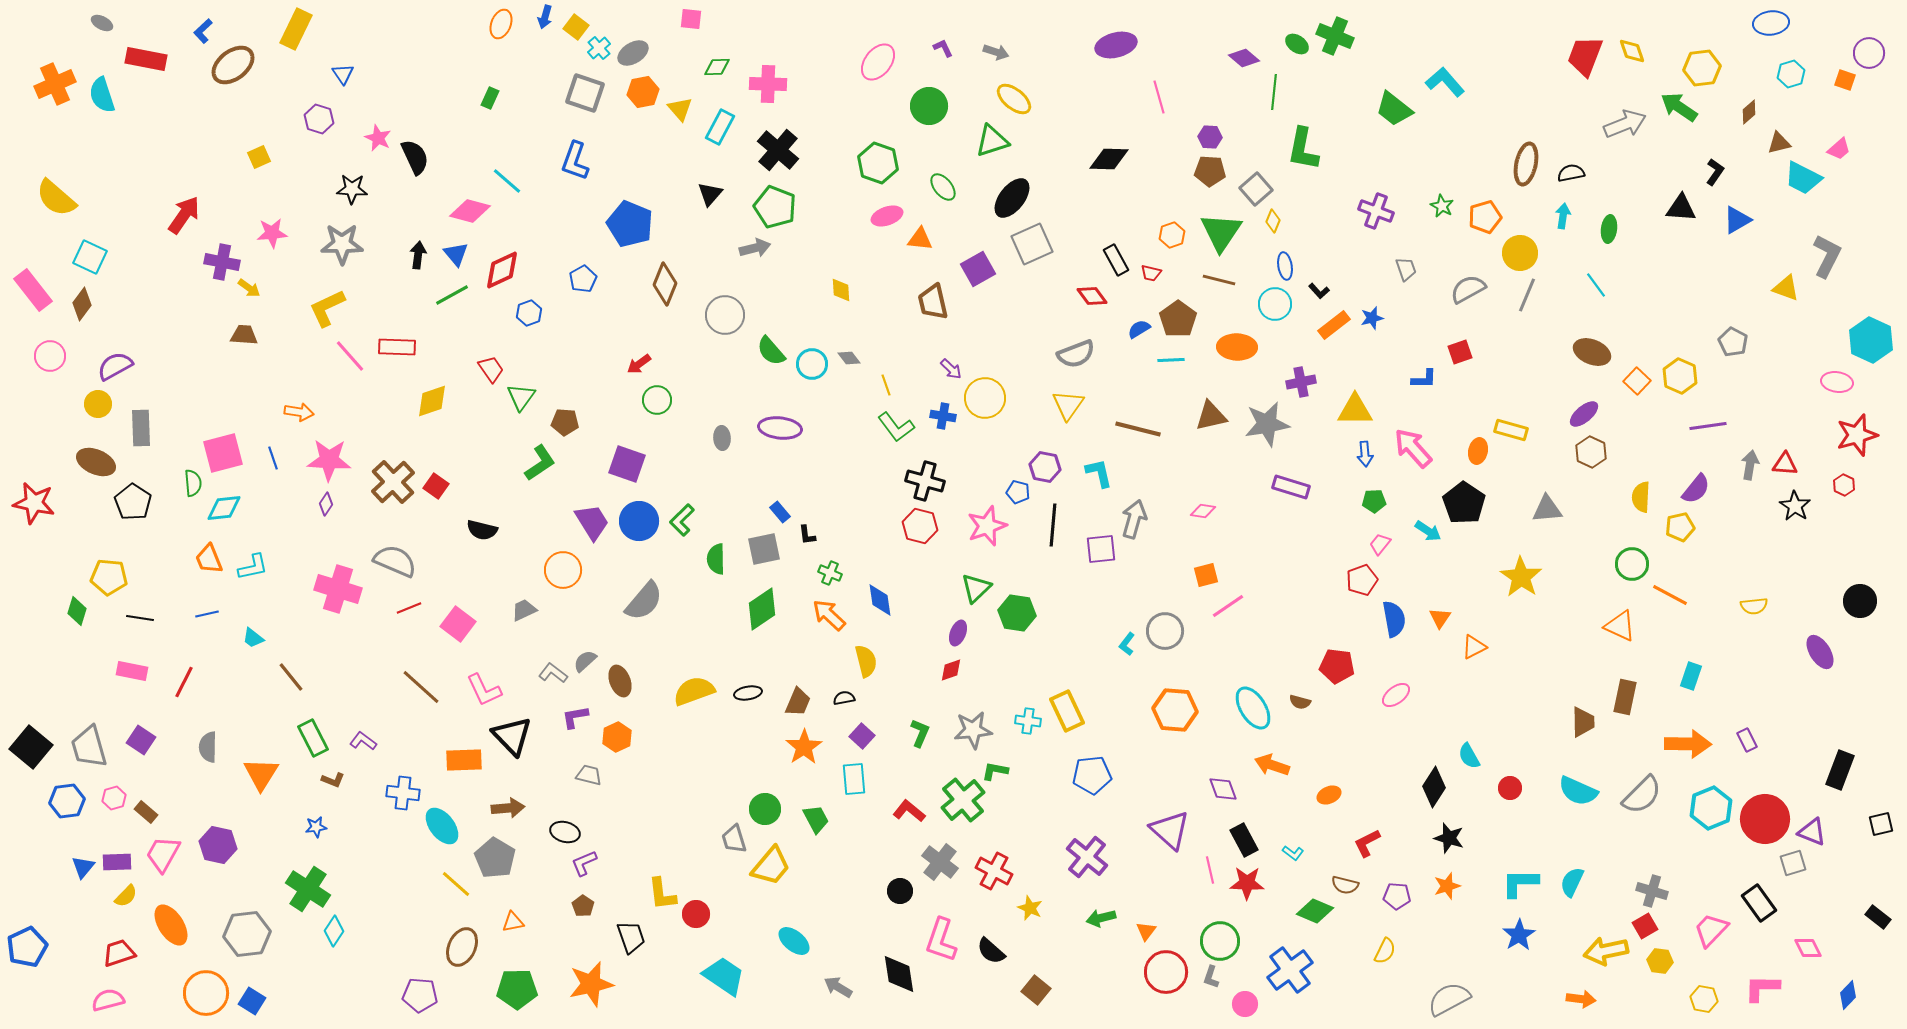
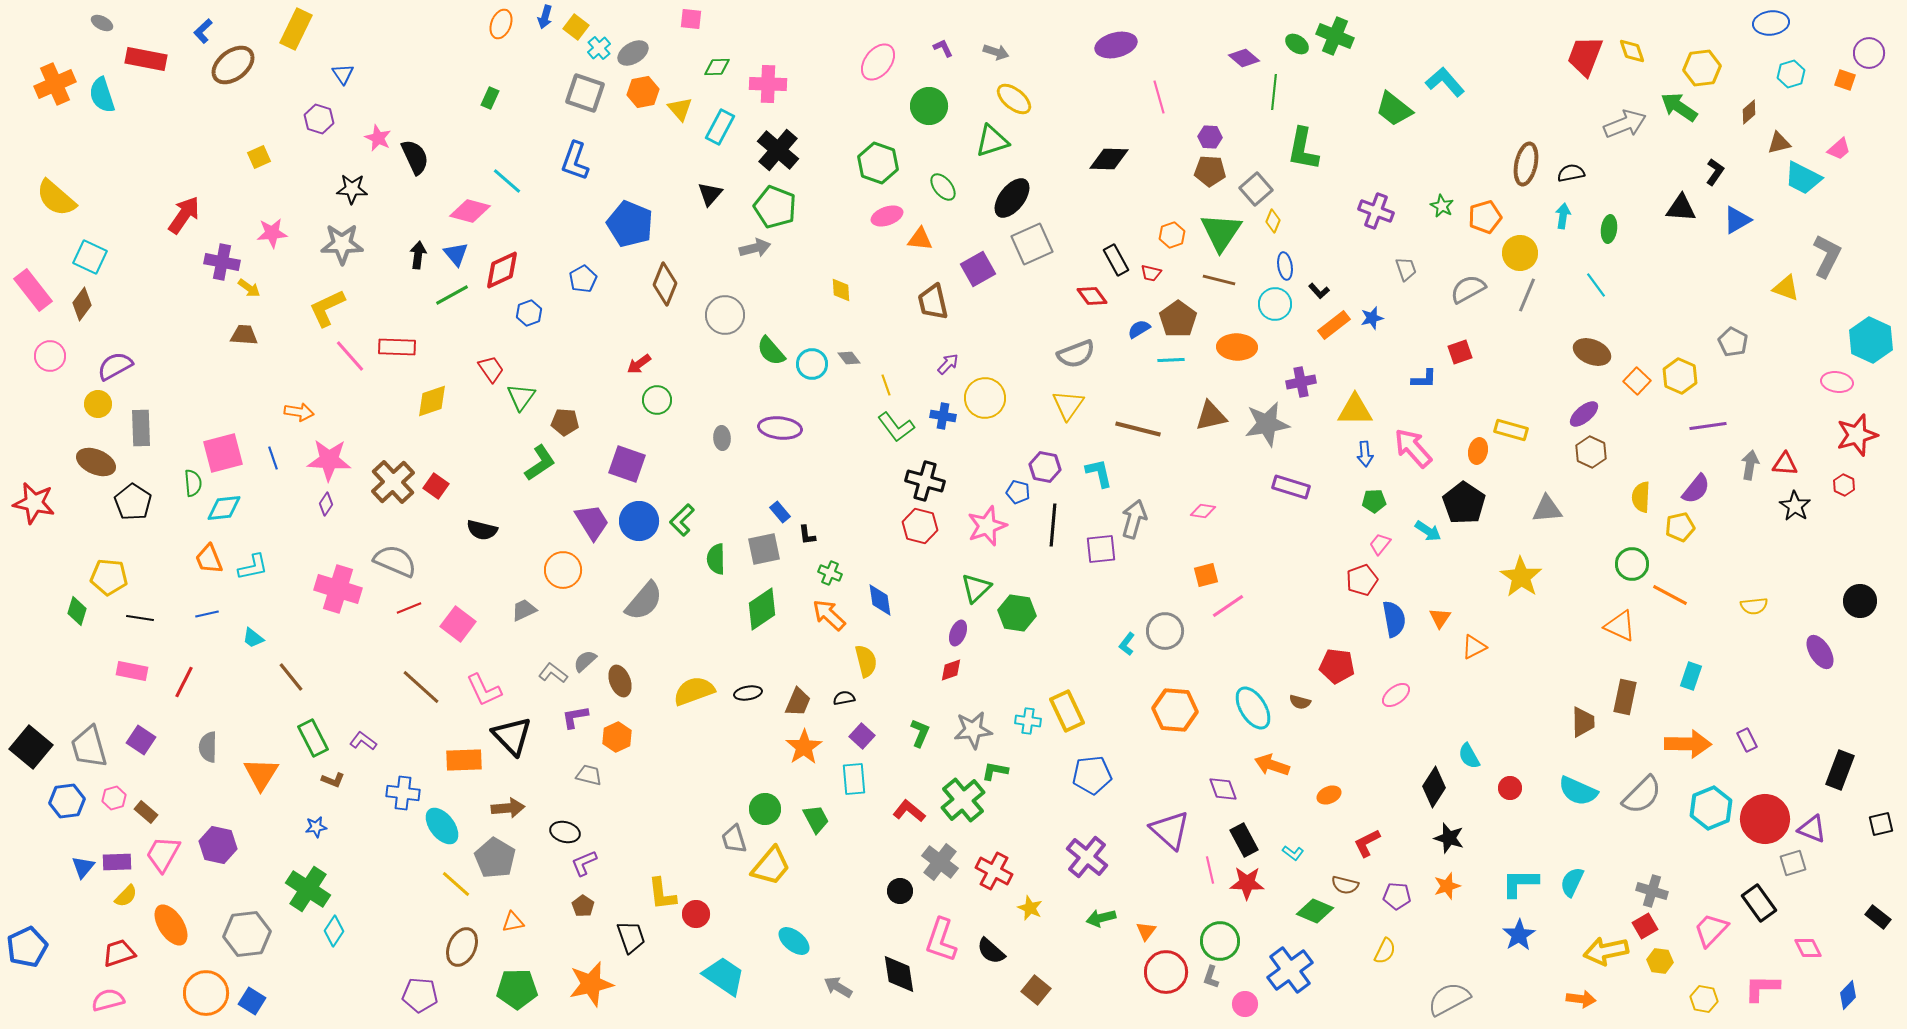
purple arrow at (951, 369): moved 3 px left, 5 px up; rotated 90 degrees counterclockwise
purple triangle at (1812, 832): moved 3 px up
